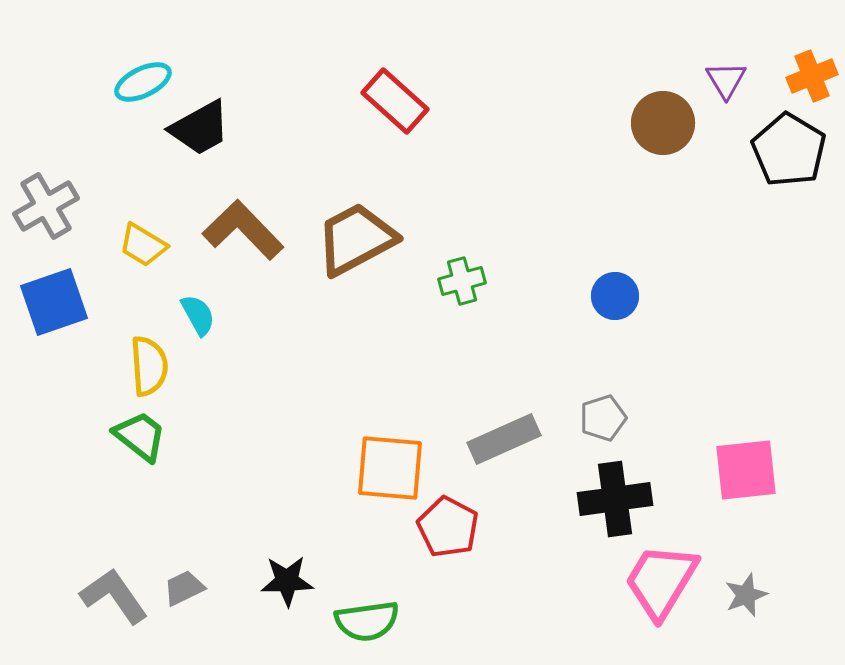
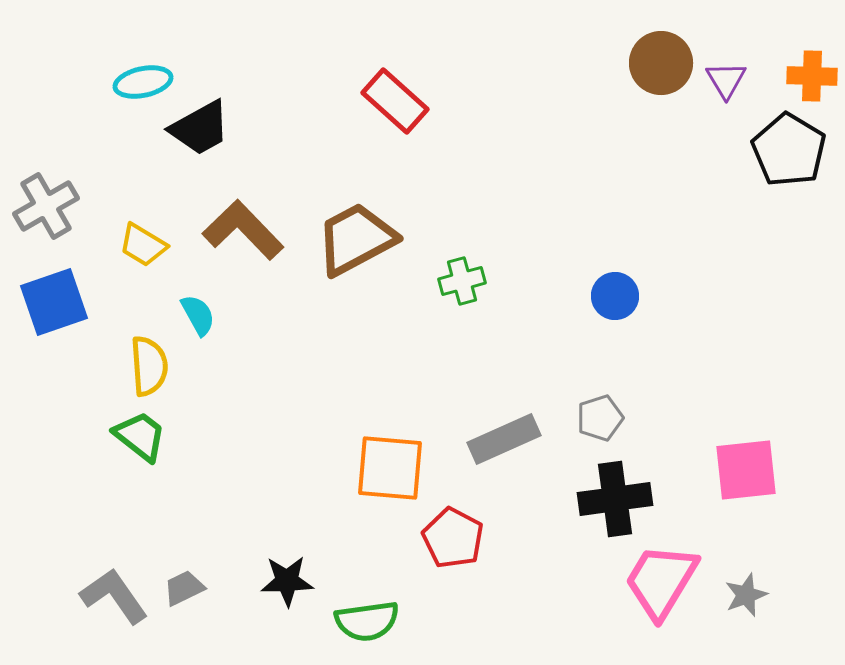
orange cross: rotated 24 degrees clockwise
cyan ellipse: rotated 14 degrees clockwise
brown circle: moved 2 px left, 60 px up
gray pentagon: moved 3 px left
red pentagon: moved 5 px right, 11 px down
